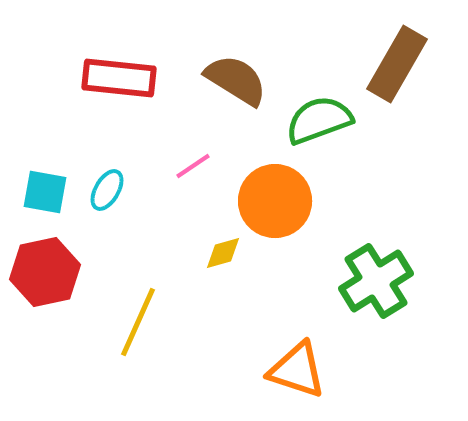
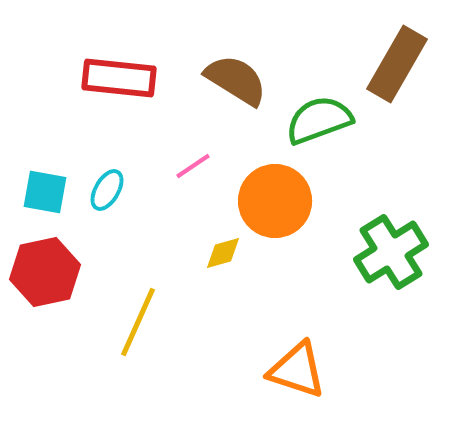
green cross: moved 15 px right, 29 px up
